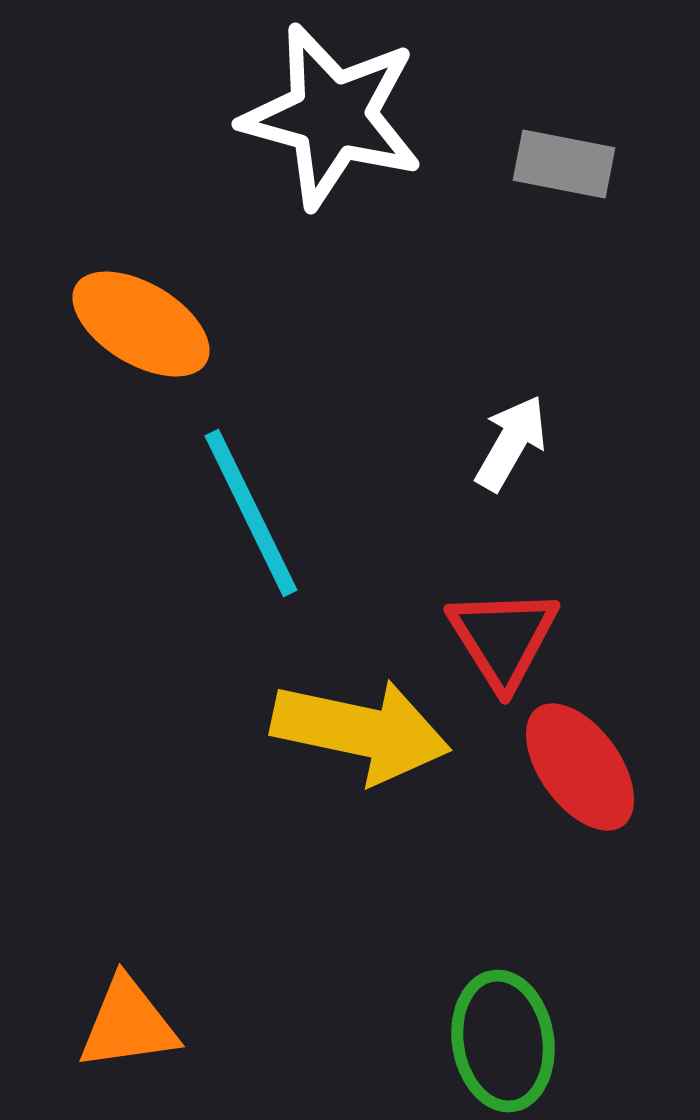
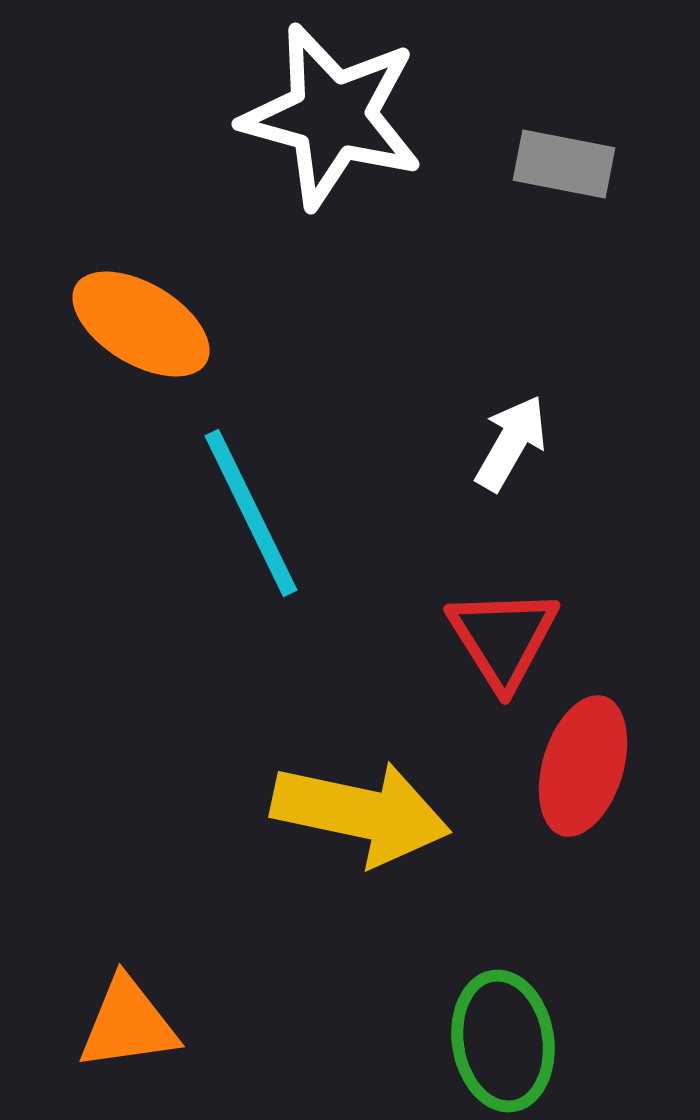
yellow arrow: moved 82 px down
red ellipse: moved 3 px right, 1 px up; rotated 53 degrees clockwise
